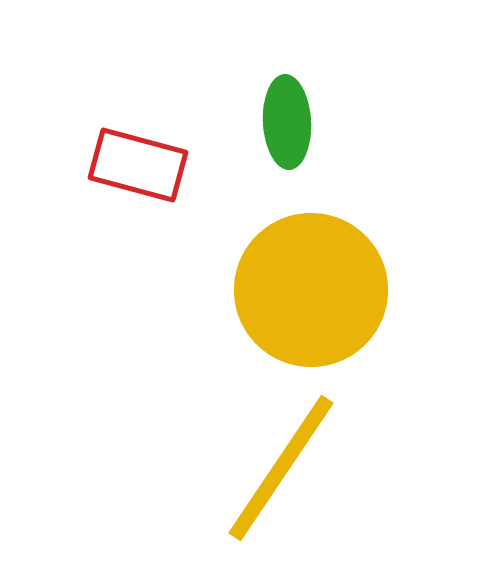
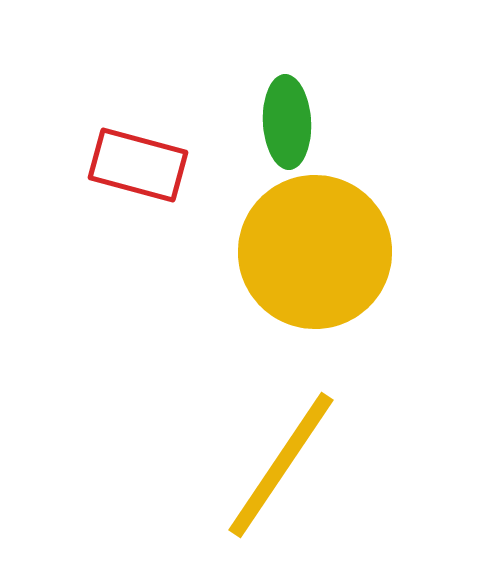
yellow circle: moved 4 px right, 38 px up
yellow line: moved 3 px up
